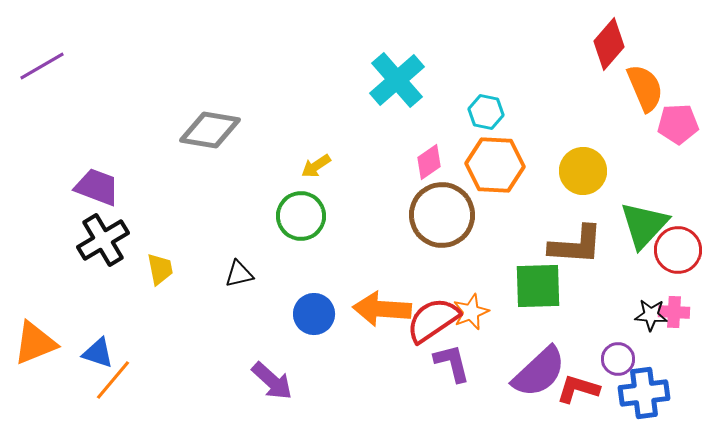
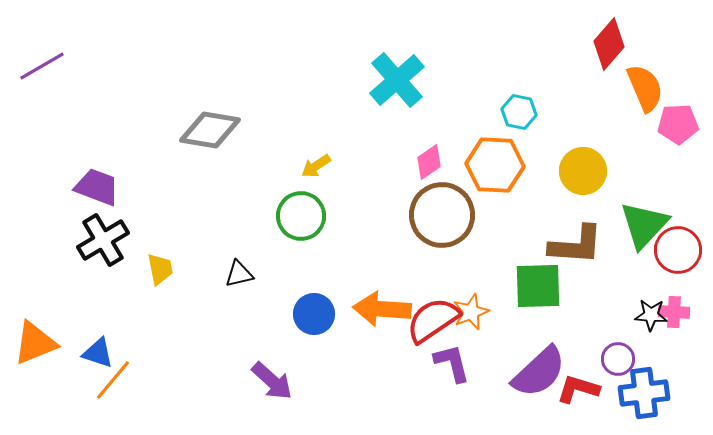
cyan hexagon: moved 33 px right
